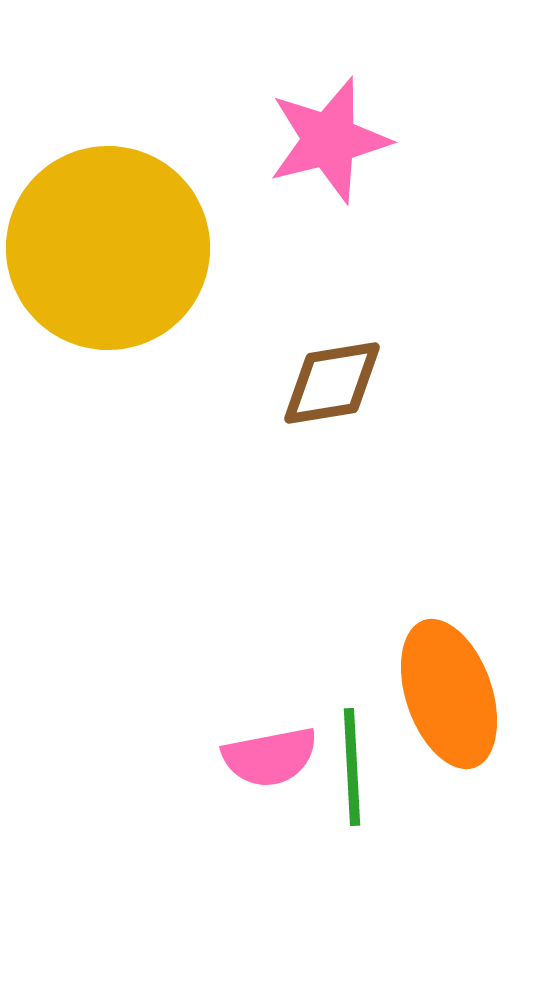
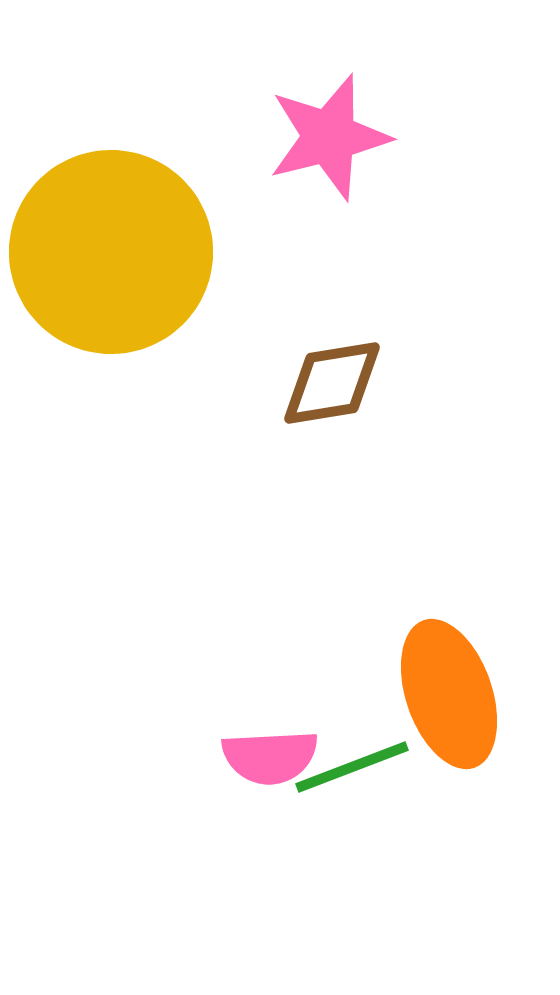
pink star: moved 3 px up
yellow circle: moved 3 px right, 4 px down
pink semicircle: rotated 8 degrees clockwise
green line: rotated 72 degrees clockwise
